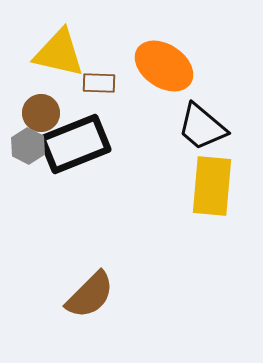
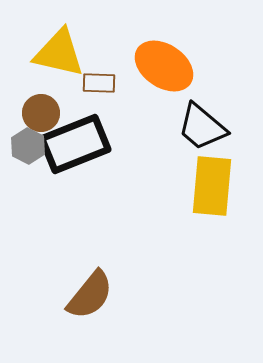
brown semicircle: rotated 6 degrees counterclockwise
